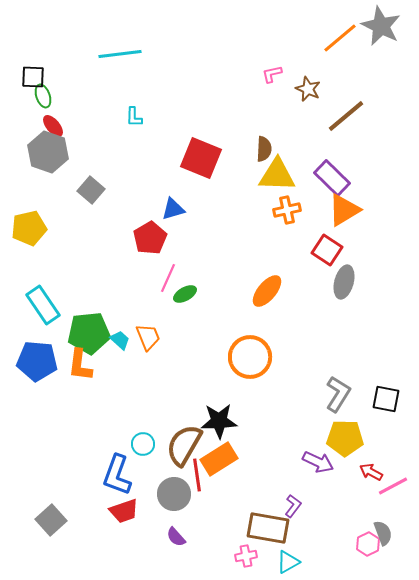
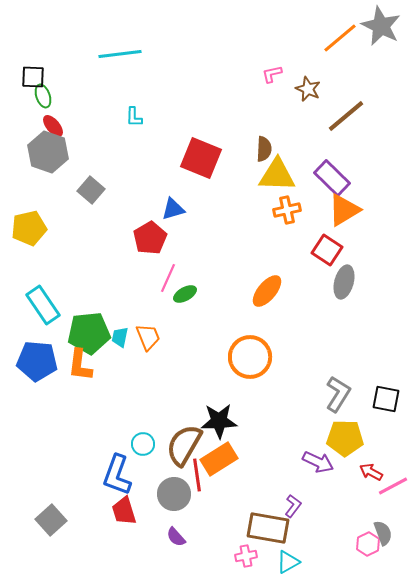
cyan trapezoid at (120, 340): moved 3 px up; rotated 120 degrees counterclockwise
red trapezoid at (124, 511): rotated 92 degrees clockwise
